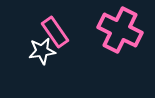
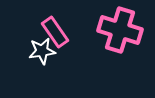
pink cross: rotated 9 degrees counterclockwise
